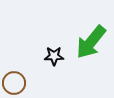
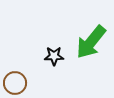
brown circle: moved 1 px right
